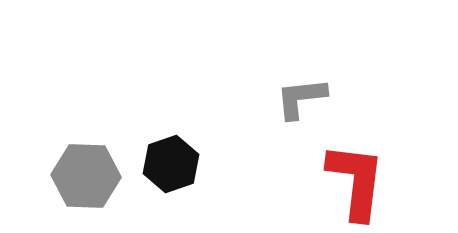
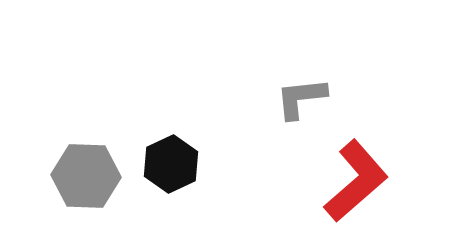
black hexagon: rotated 6 degrees counterclockwise
red L-shape: rotated 42 degrees clockwise
